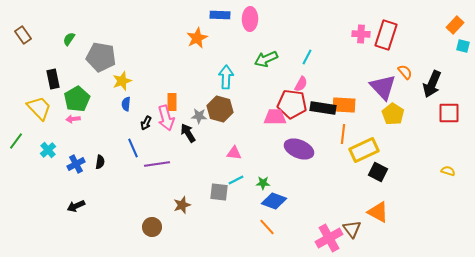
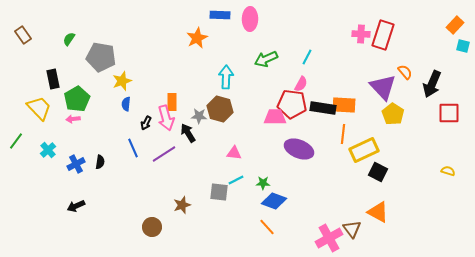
red rectangle at (386, 35): moved 3 px left
purple line at (157, 164): moved 7 px right, 10 px up; rotated 25 degrees counterclockwise
